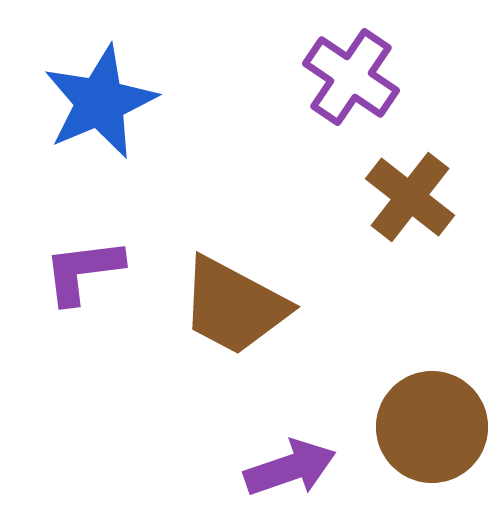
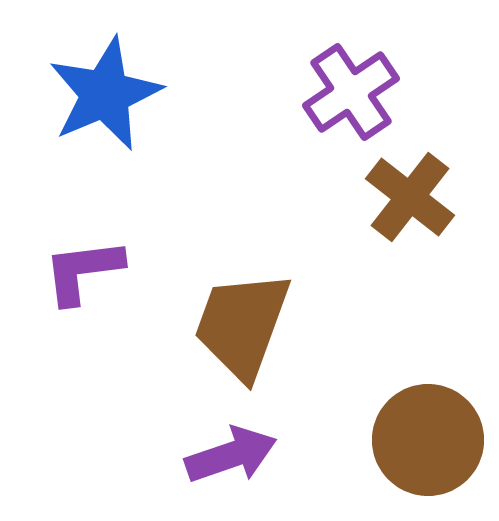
purple cross: moved 15 px down; rotated 22 degrees clockwise
blue star: moved 5 px right, 8 px up
brown trapezoid: moved 8 px right, 19 px down; rotated 82 degrees clockwise
brown circle: moved 4 px left, 13 px down
purple arrow: moved 59 px left, 13 px up
